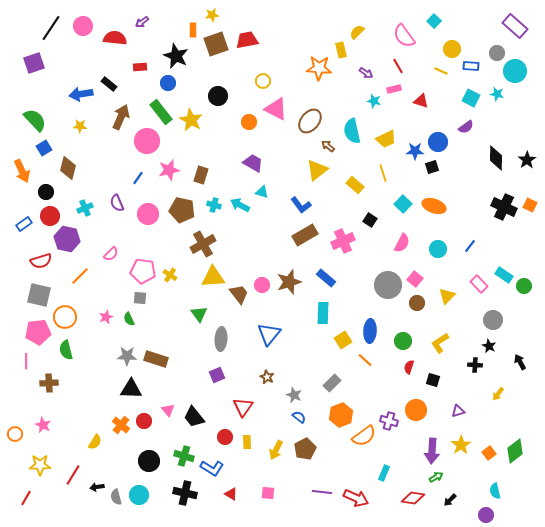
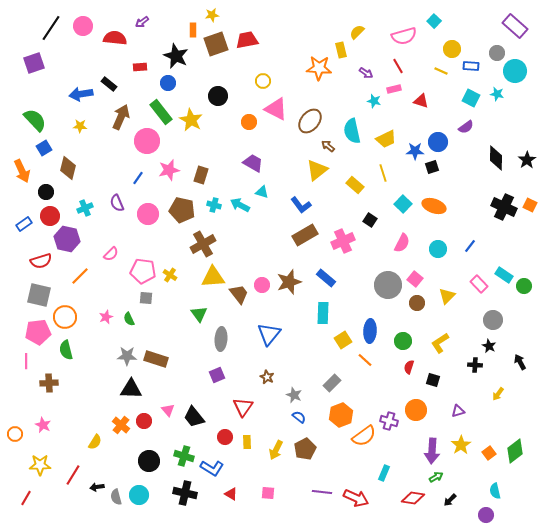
pink semicircle at (404, 36): rotated 70 degrees counterclockwise
gray square at (140, 298): moved 6 px right
